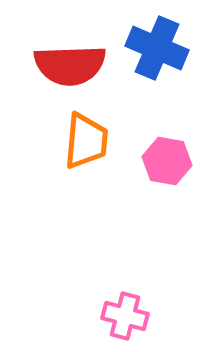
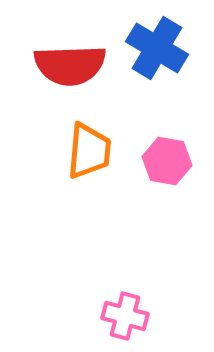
blue cross: rotated 8 degrees clockwise
orange trapezoid: moved 3 px right, 10 px down
